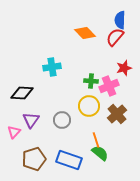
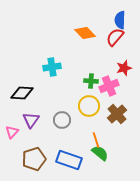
pink triangle: moved 2 px left
